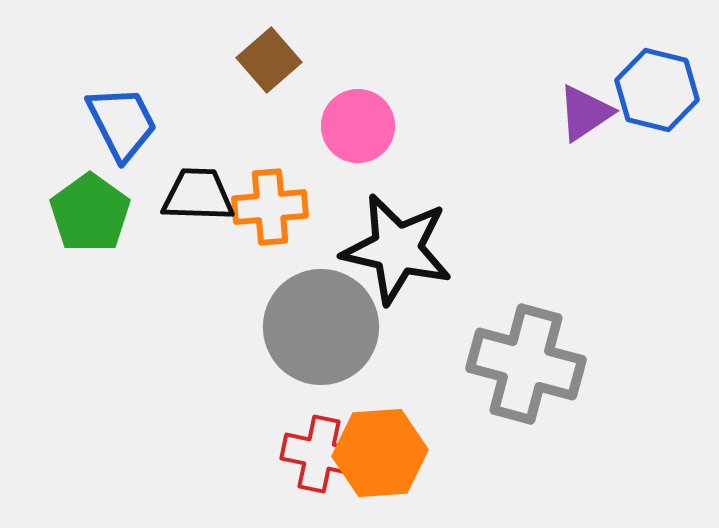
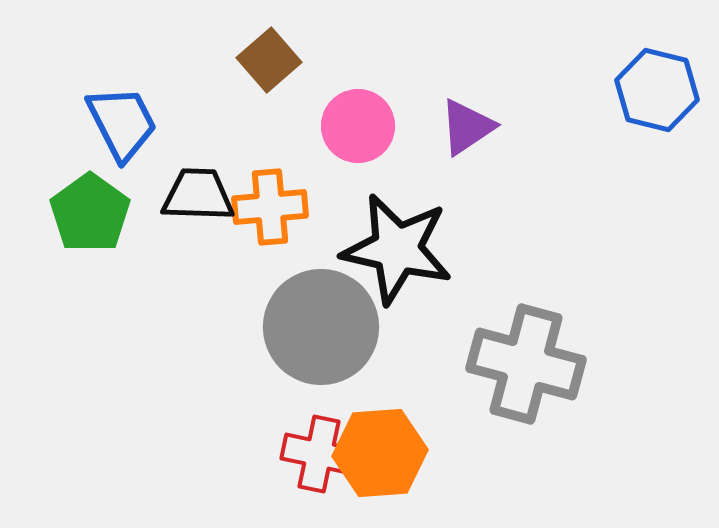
purple triangle: moved 118 px left, 14 px down
